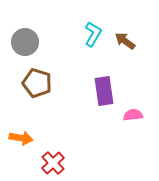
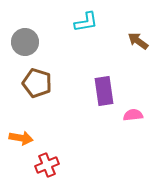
cyan L-shape: moved 7 px left, 12 px up; rotated 50 degrees clockwise
brown arrow: moved 13 px right
red cross: moved 6 px left, 2 px down; rotated 20 degrees clockwise
